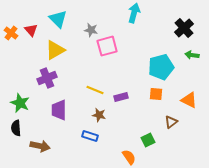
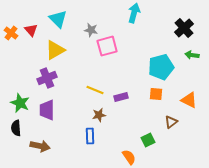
purple trapezoid: moved 12 px left
brown star: rotated 24 degrees counterclockwise
blue rectangle: rotated 70 degrees clockwise
